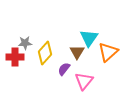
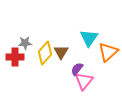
brown triangle: moved 16 px left
purple semicircle: moved 13 px right
